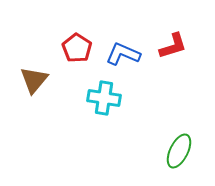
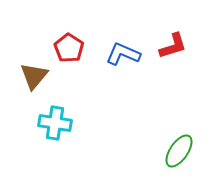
red pentagon: moved 8 px left
brown triangle: moved 4 px up
cyan cross: moved 49 px left, 25 px down
green ellipse: rotated 8 degrees clockwise
